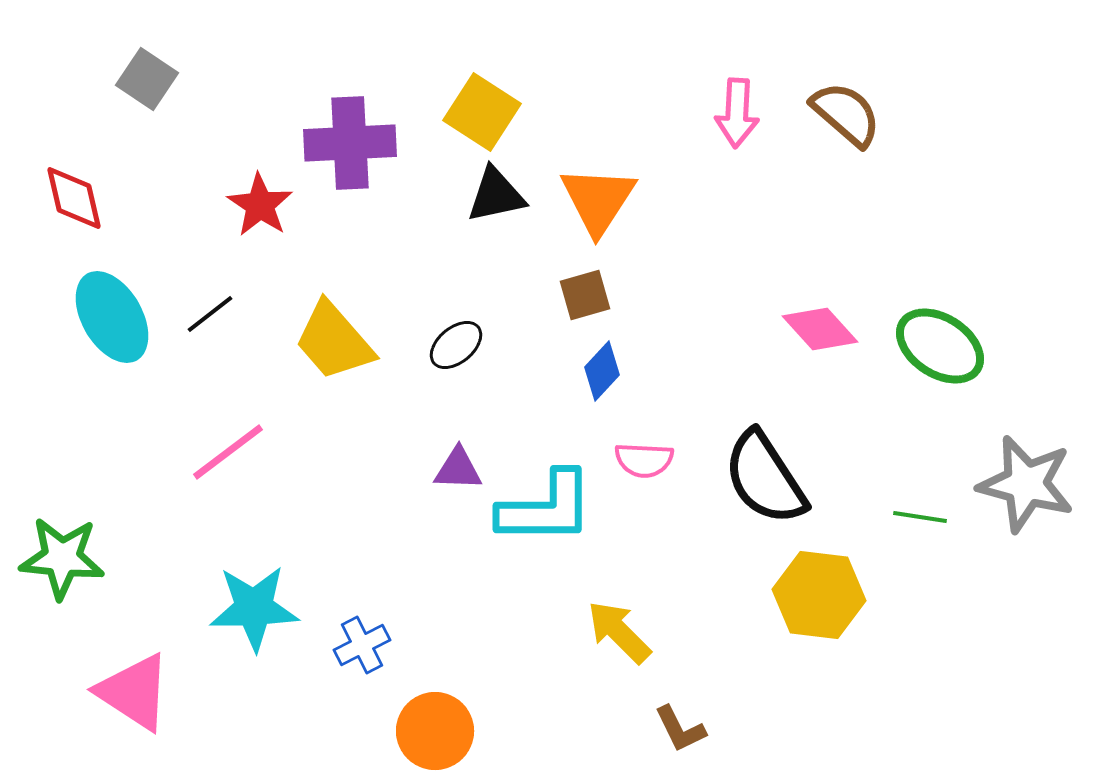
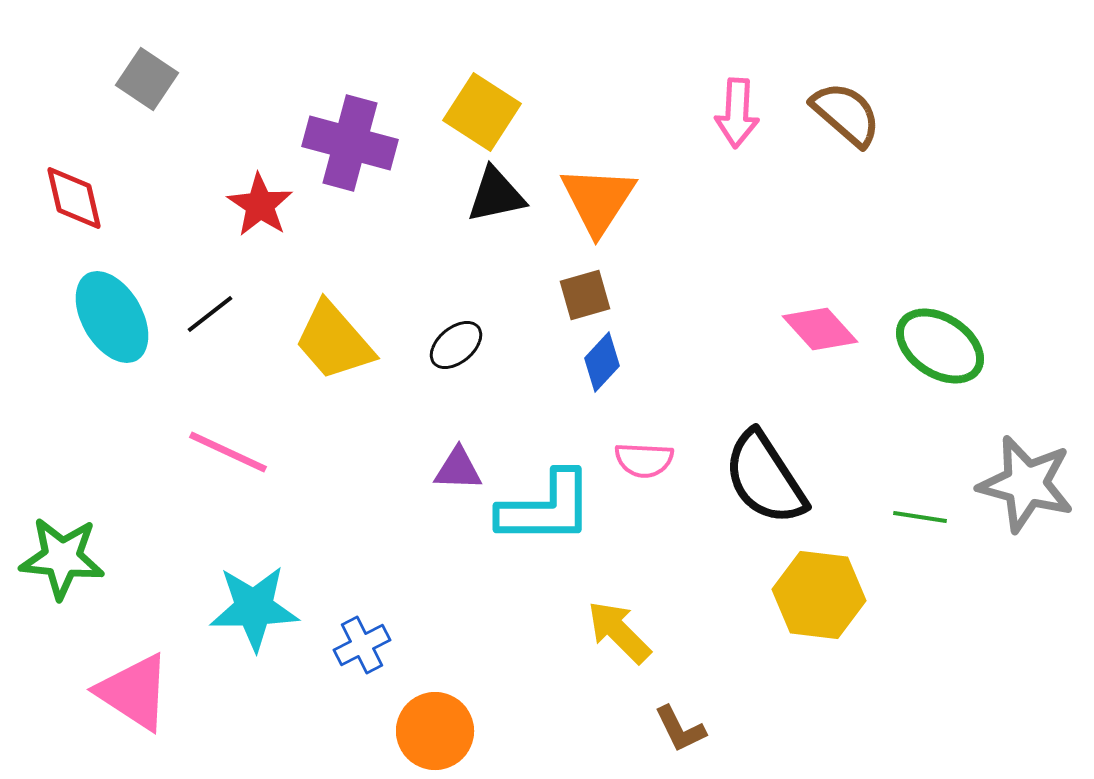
purple cross: rotated 18 degrees clockwise
blue diamond: moved 9 px up
pink line: rotated 62 degrees clockwise
